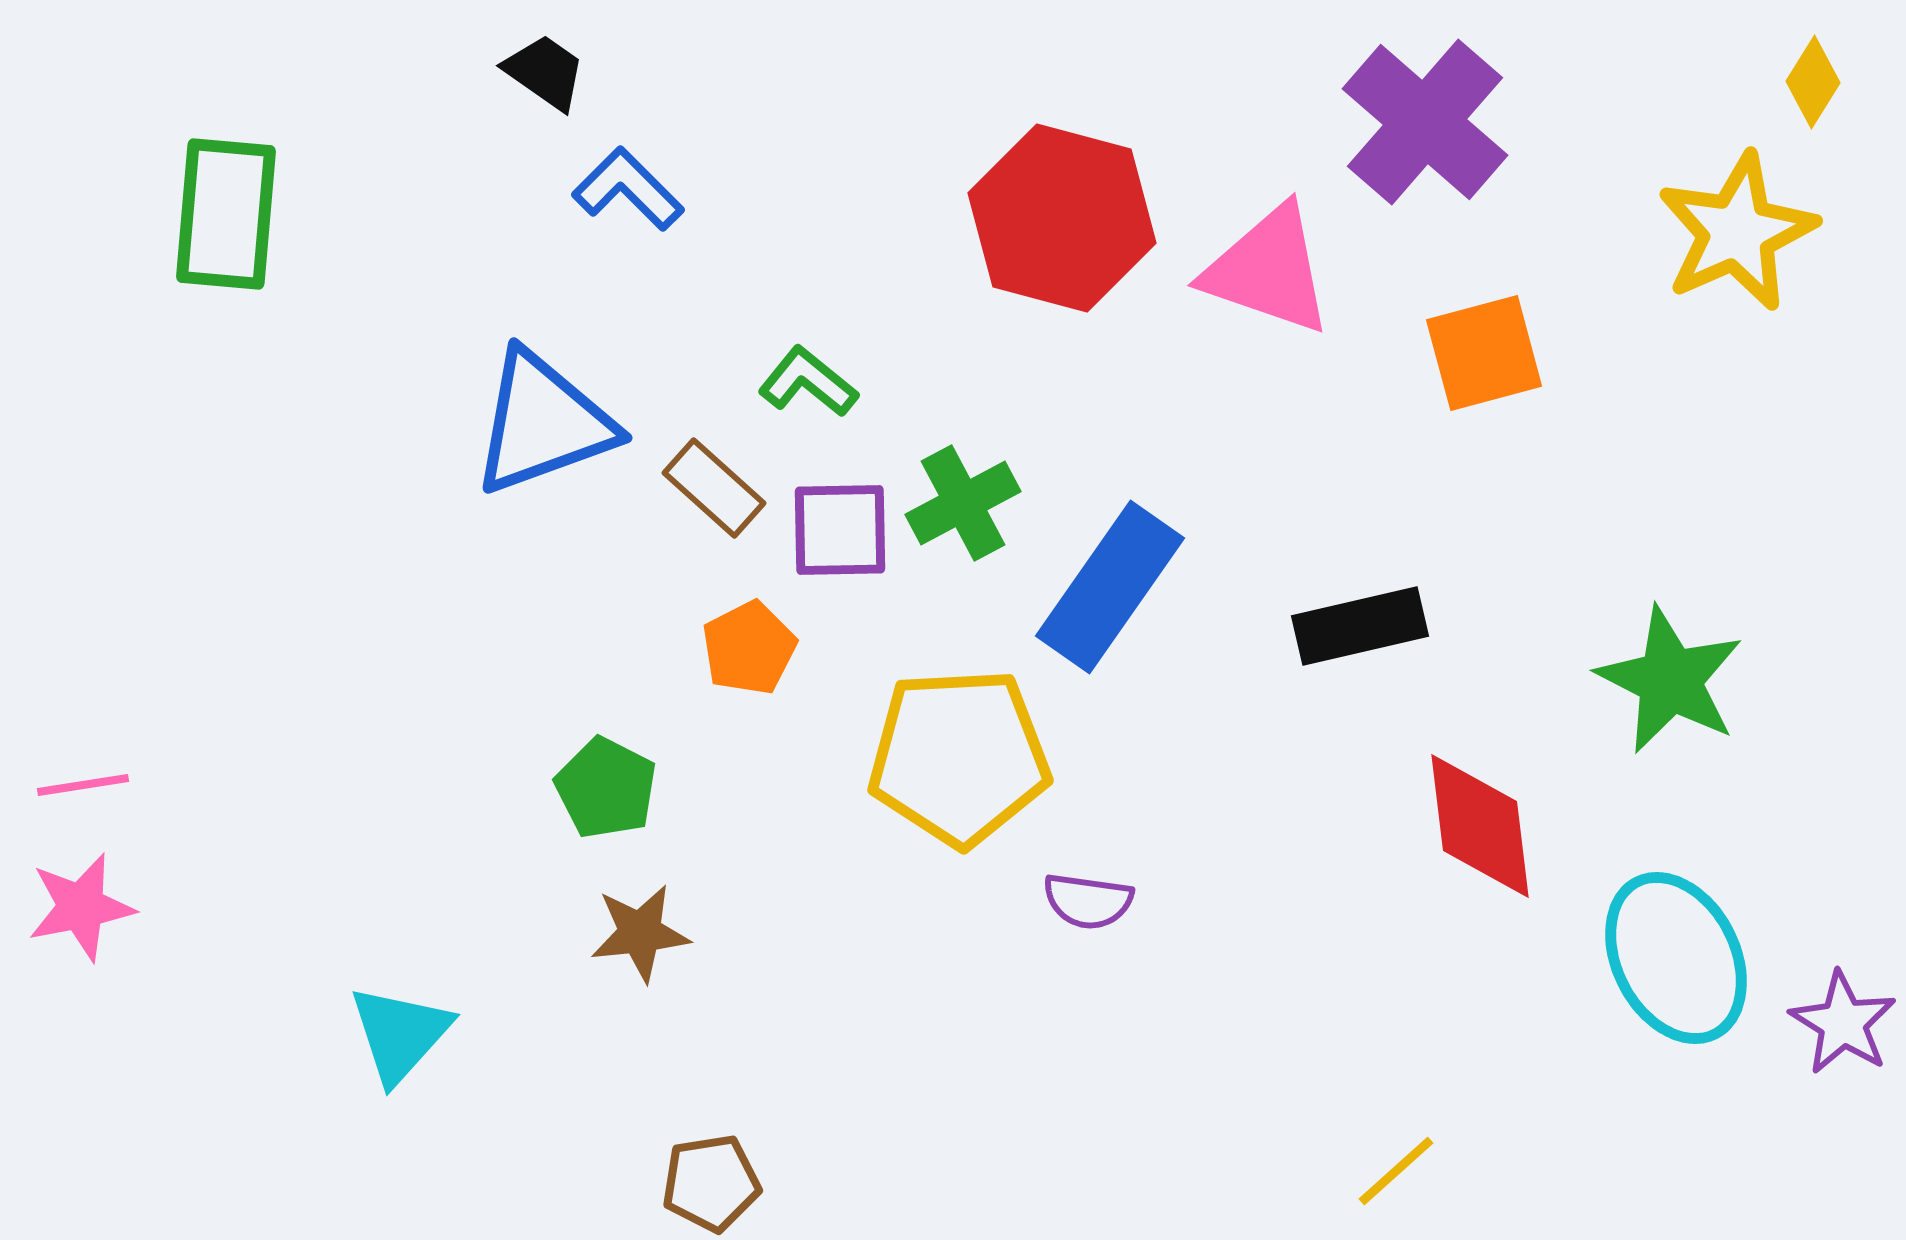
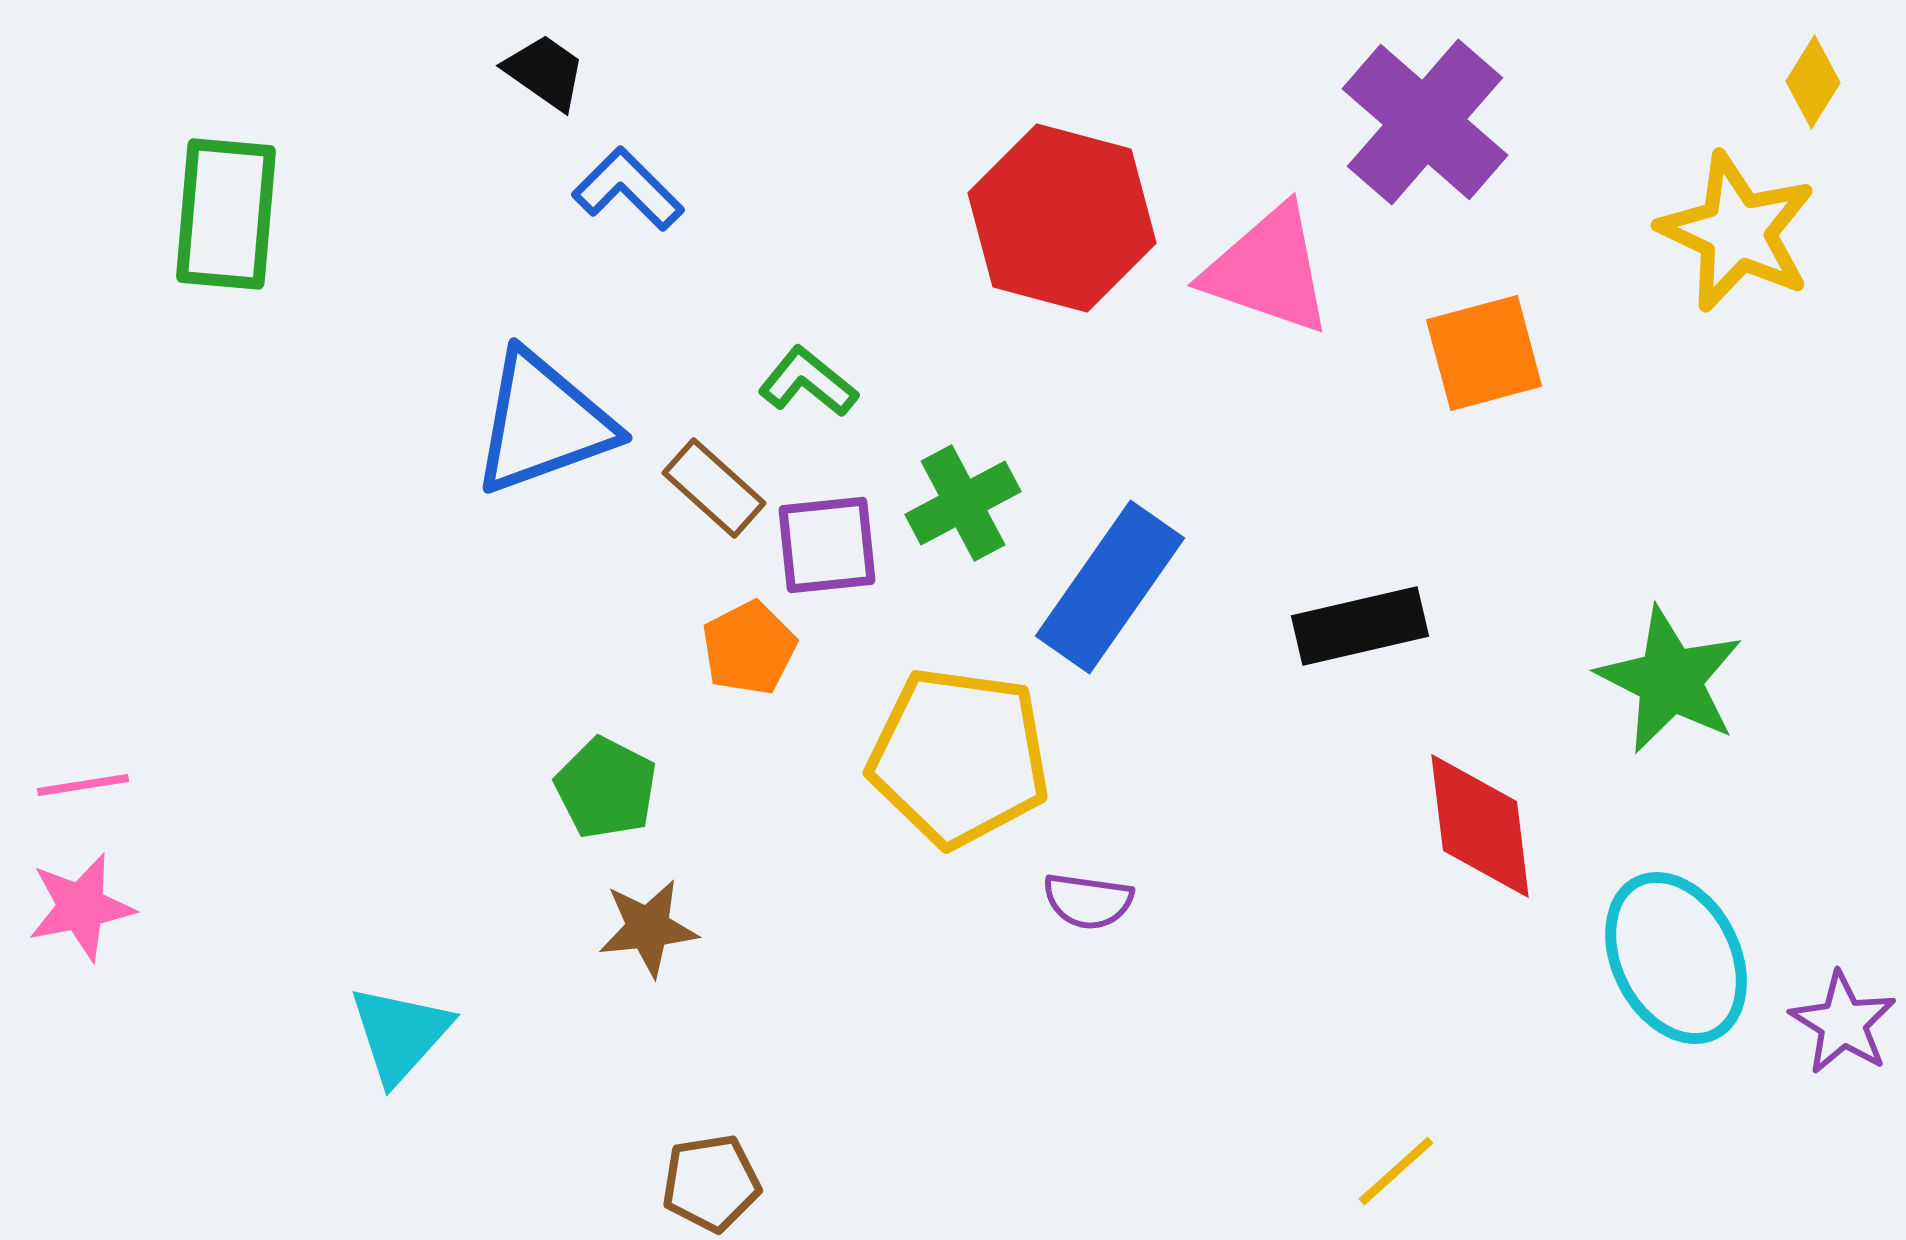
yellow star: rotated 23 degrees counterclockwise
purple square: moved 13 px left, 15 px down; rotated 5 degrees counterclockwise
yellow pentagon: rotated 11 degrees clockwise
brown star: moved 8 px right, 5 px up
